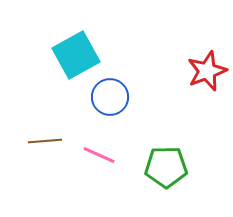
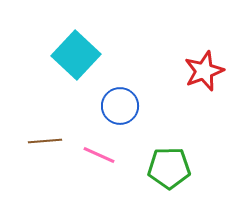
cyan square: rotated 18 degrees counterclockwise
red star: moved 3 px left
blue circle: moved 10 px right, 9 px down
green pentagon: moved 3 px right, 1 px down
